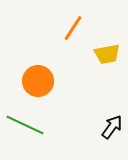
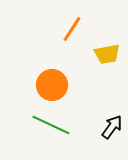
orange line: moved 1 px left, 1 px down
orange circle: moved 14 px right, 4 px down
green line: moved 26 px right
